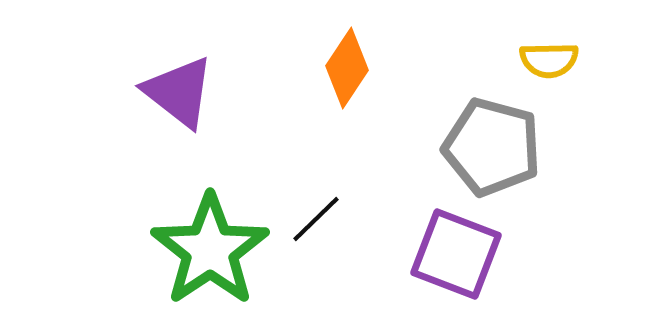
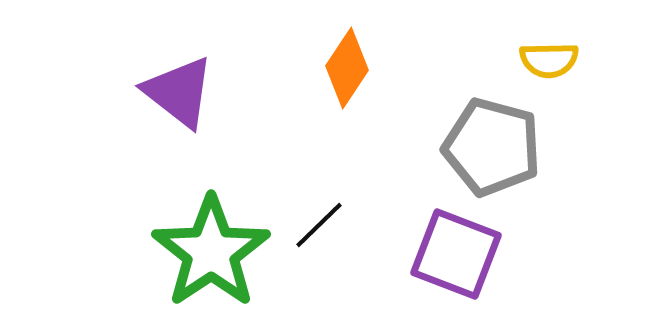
black line: moved 3 px right, 6 px down
green star: moved 1 px right, 2 px down
